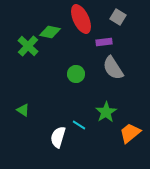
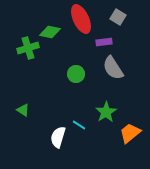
green cross: moved 2 px down; rotated 30 degrees clockwise
